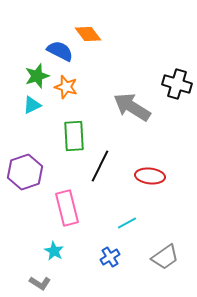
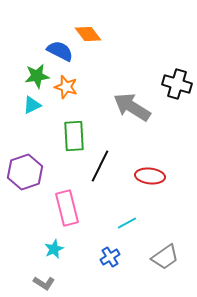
green star: rotated 10 degrees clockwise
cyan star: moved 2 px up; rotated 18 degrees clockwise
gray L-shape: moved 4 px right
